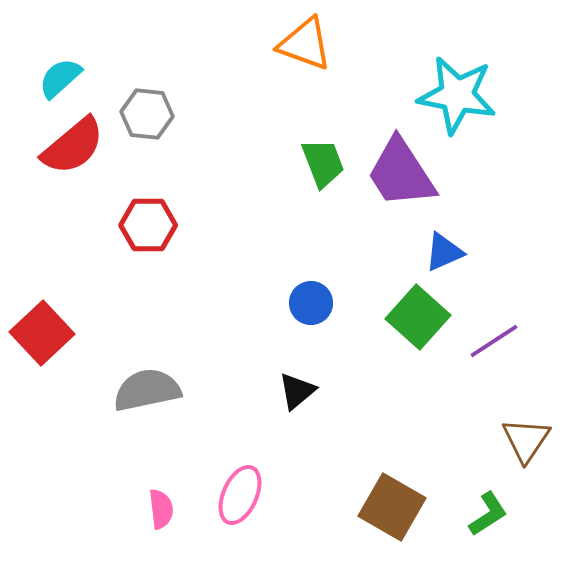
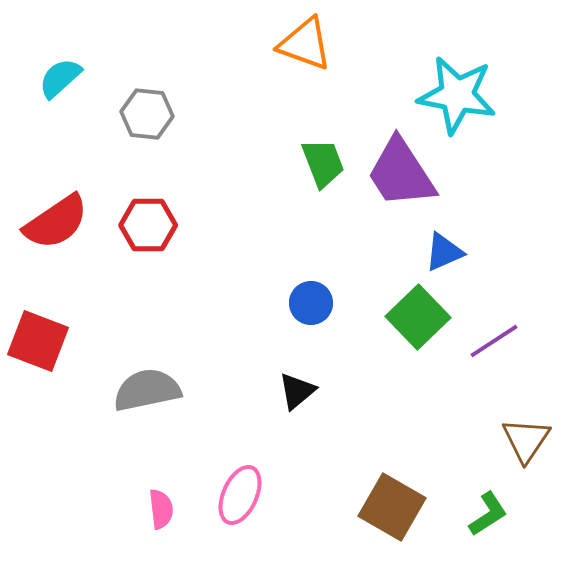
red semicircle: moved 17 px left, 76 px down; rotated 6 degrees clockwise
green square: rotated 4 degrees clockwise
red square: moved 4 px left, 8 px down; rotated 26 degrees counterclockwise
